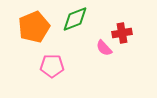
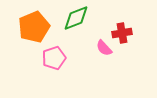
green diamond: moved 1 px right, 1 px up
pink pentagon: moved 2 px right, 8 px up; rotated 20 degrees counterclockwise
